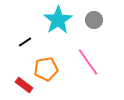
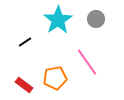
gray circle: moved 2 px right, 1 px up
pink line: moved 1 px left
orange pentagon: moved 9 px right, 9 px down
